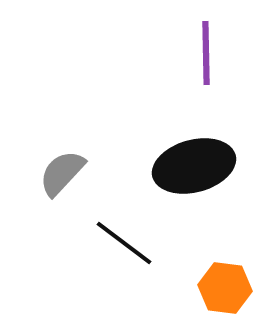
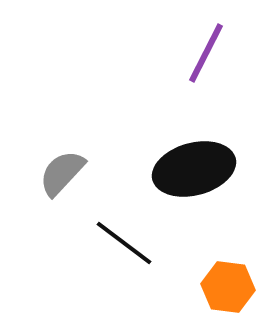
purple line: rotated 28 degrees clockwise
black ellipse: moved 3 px down
orange hexagon: moved 3 px right, 1 px up
